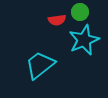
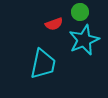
red semicircle: moved 3 px left, 4 px down; rotated 12 degrees counterclockwise
cyan trapezoid: moved 3 px right, 1 px up; rotated 140 degrees clockwise
